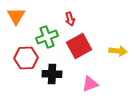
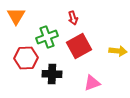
red arrow: moved 3 px right, 1 px up
pink triangle: moved 2 px right, 1 px up
